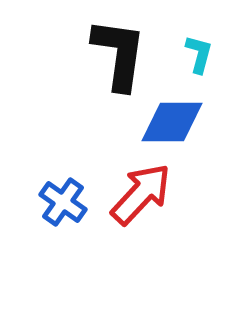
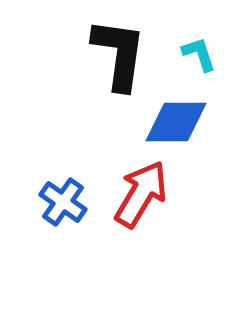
cyan L-shape: rotated 33 degrees counterclockwise
blue diamond: moved 4 px right
red arrow: rotated 12 degrees counterclockwise
